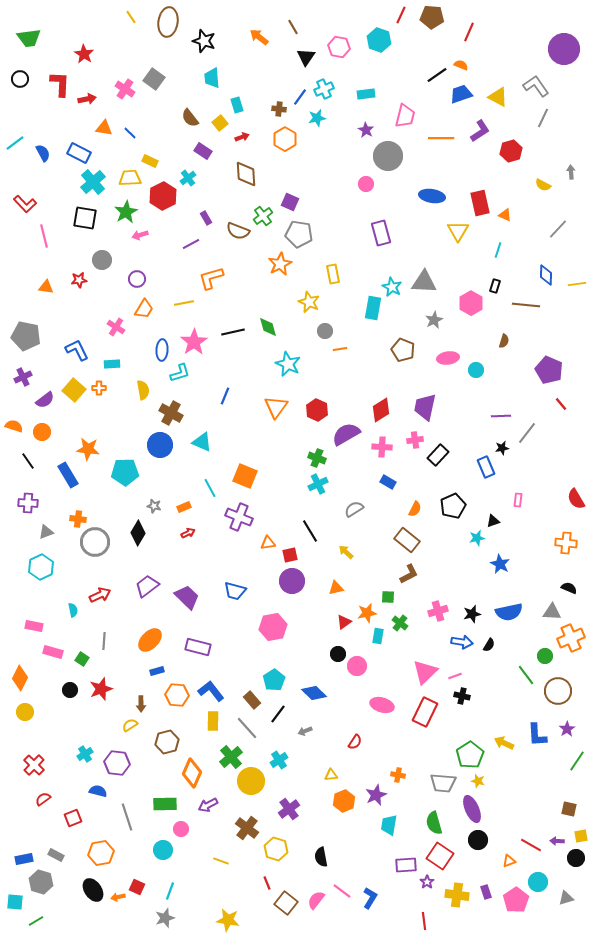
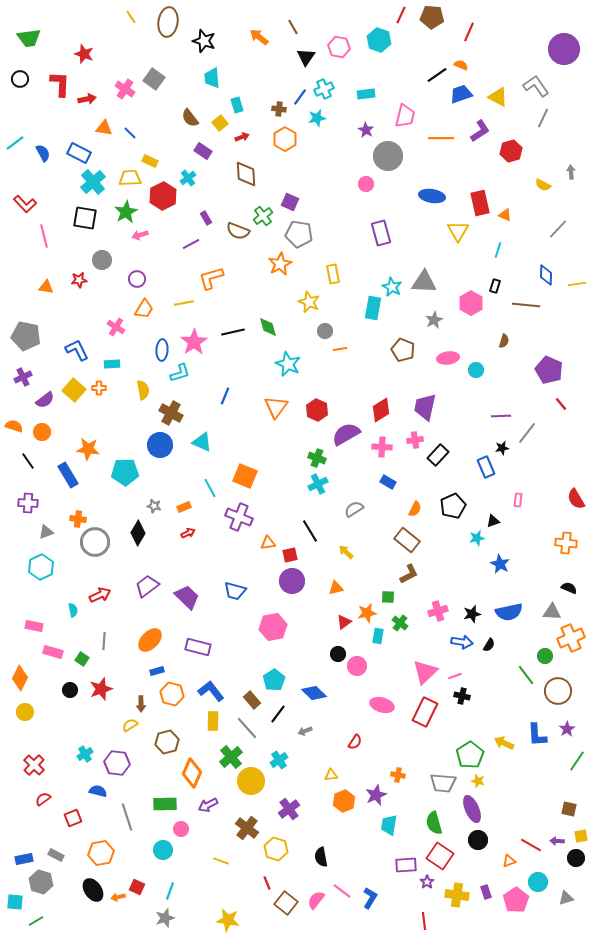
red star at (84, 54): rotated 12 degrees counterclockwise
orange hexagon at (177, 695): moved 5 px left, 1 px up; rotated 10 degrees clockwise
